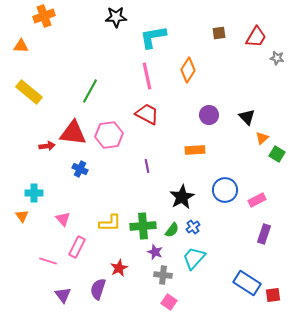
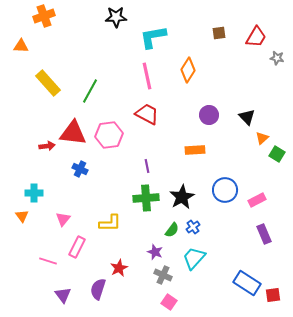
yellow rectangle at (29, 92): moved 19 px right, 9 px up; rotated 8 degrees clockwise
pink triangle at (63, 219): rotated 21 degrees clockwise
green cross at (143, 226): moved 3 px right, 28 px up
purple rectangle at (264, 234): rotated 42 degrees counterclockwise
gray cross at (163, 275): rotated 18 degrees clockwise
